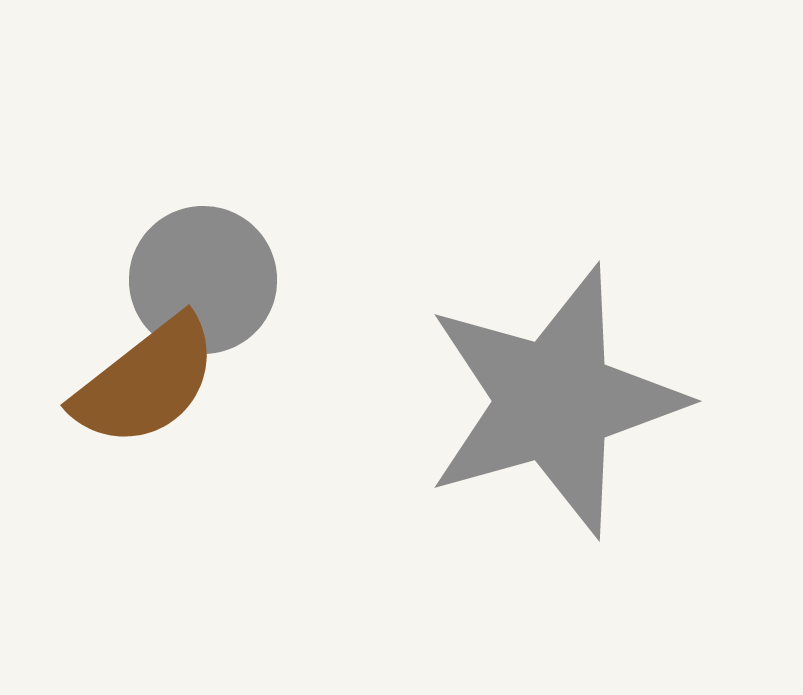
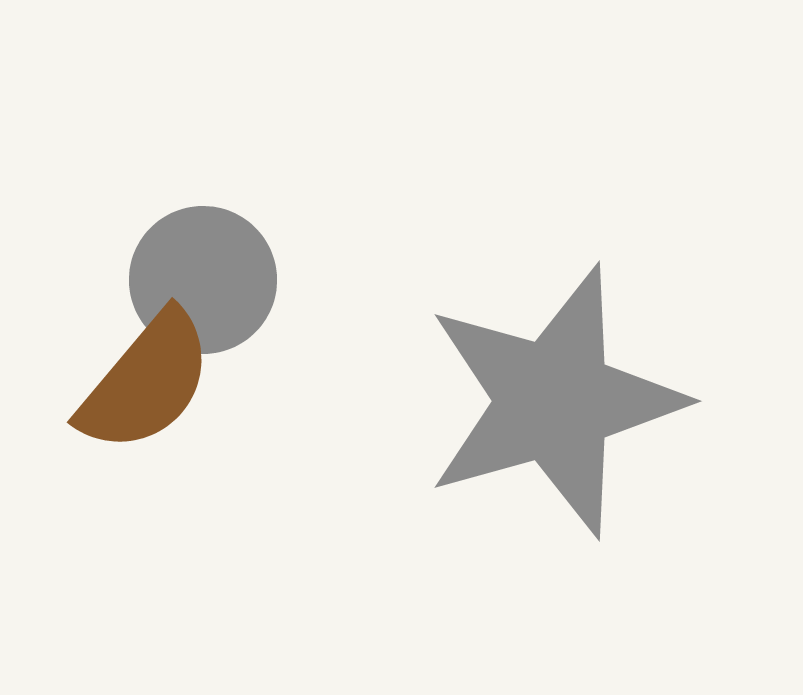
brown semicircle: rotated 12 degrees counterclockwise
